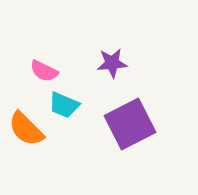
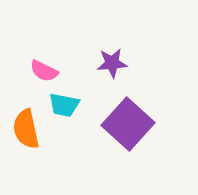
cyan trapezoid: rotated 12 degrees counterclockwise
purple square: moved 2 px left; rotated 21 degrees counterclockwise
orange semicircle: rotated 33 degrees clockwise
